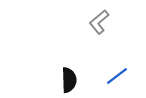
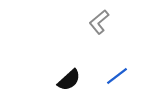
black semicircle: rotated 50 degrees clockwise
